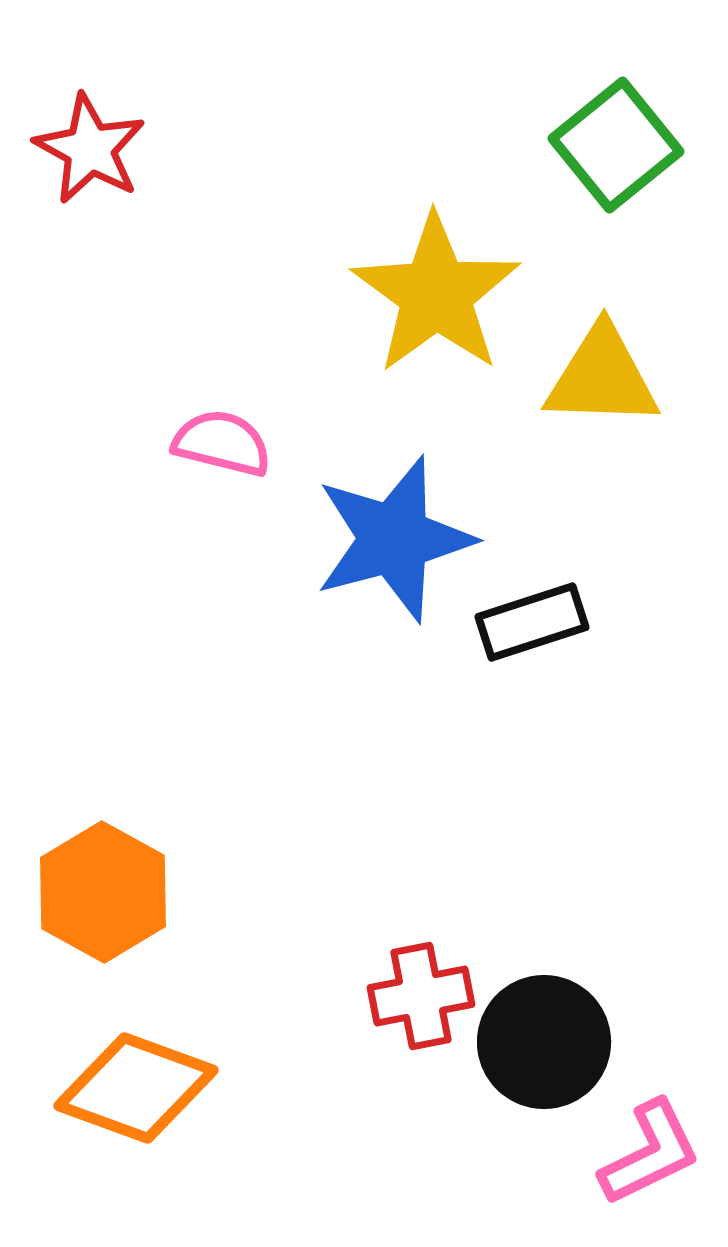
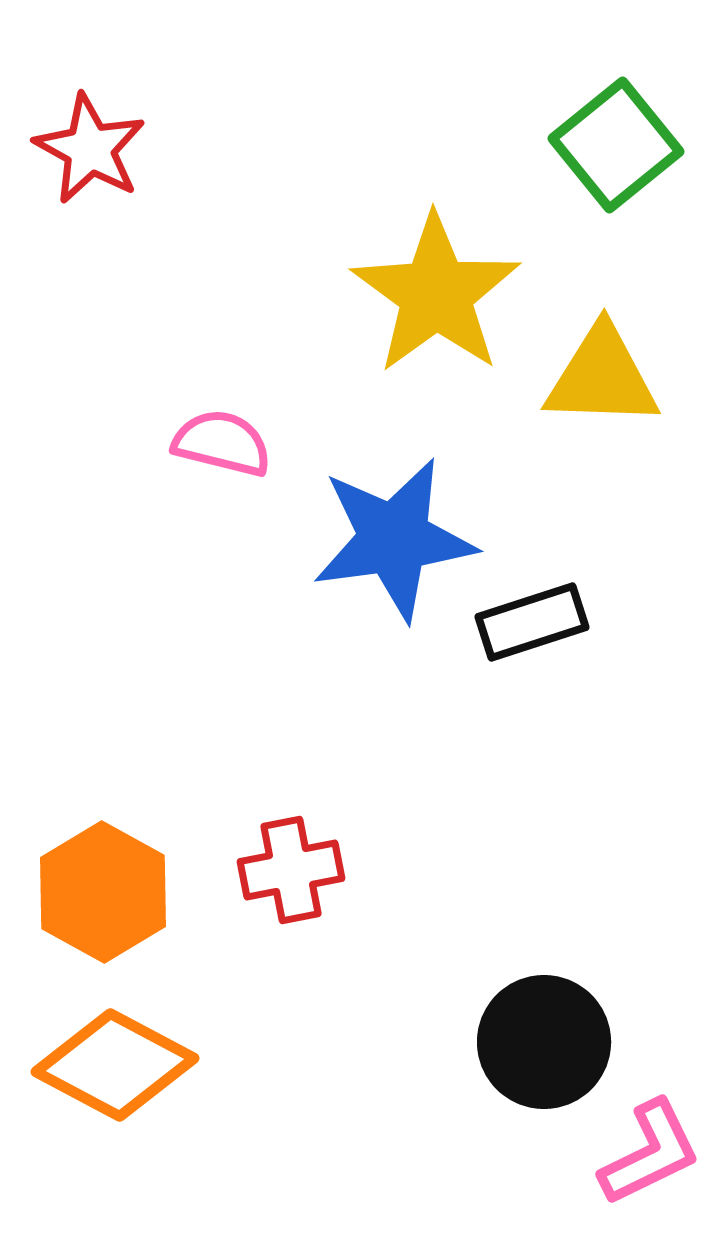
blue star: rotated 7 degrees clockwise
red cross: moved 130 px left, 126 px up
orange diamond: moved 21 px left, 23 px up; rotated 8 degrees clockwise
